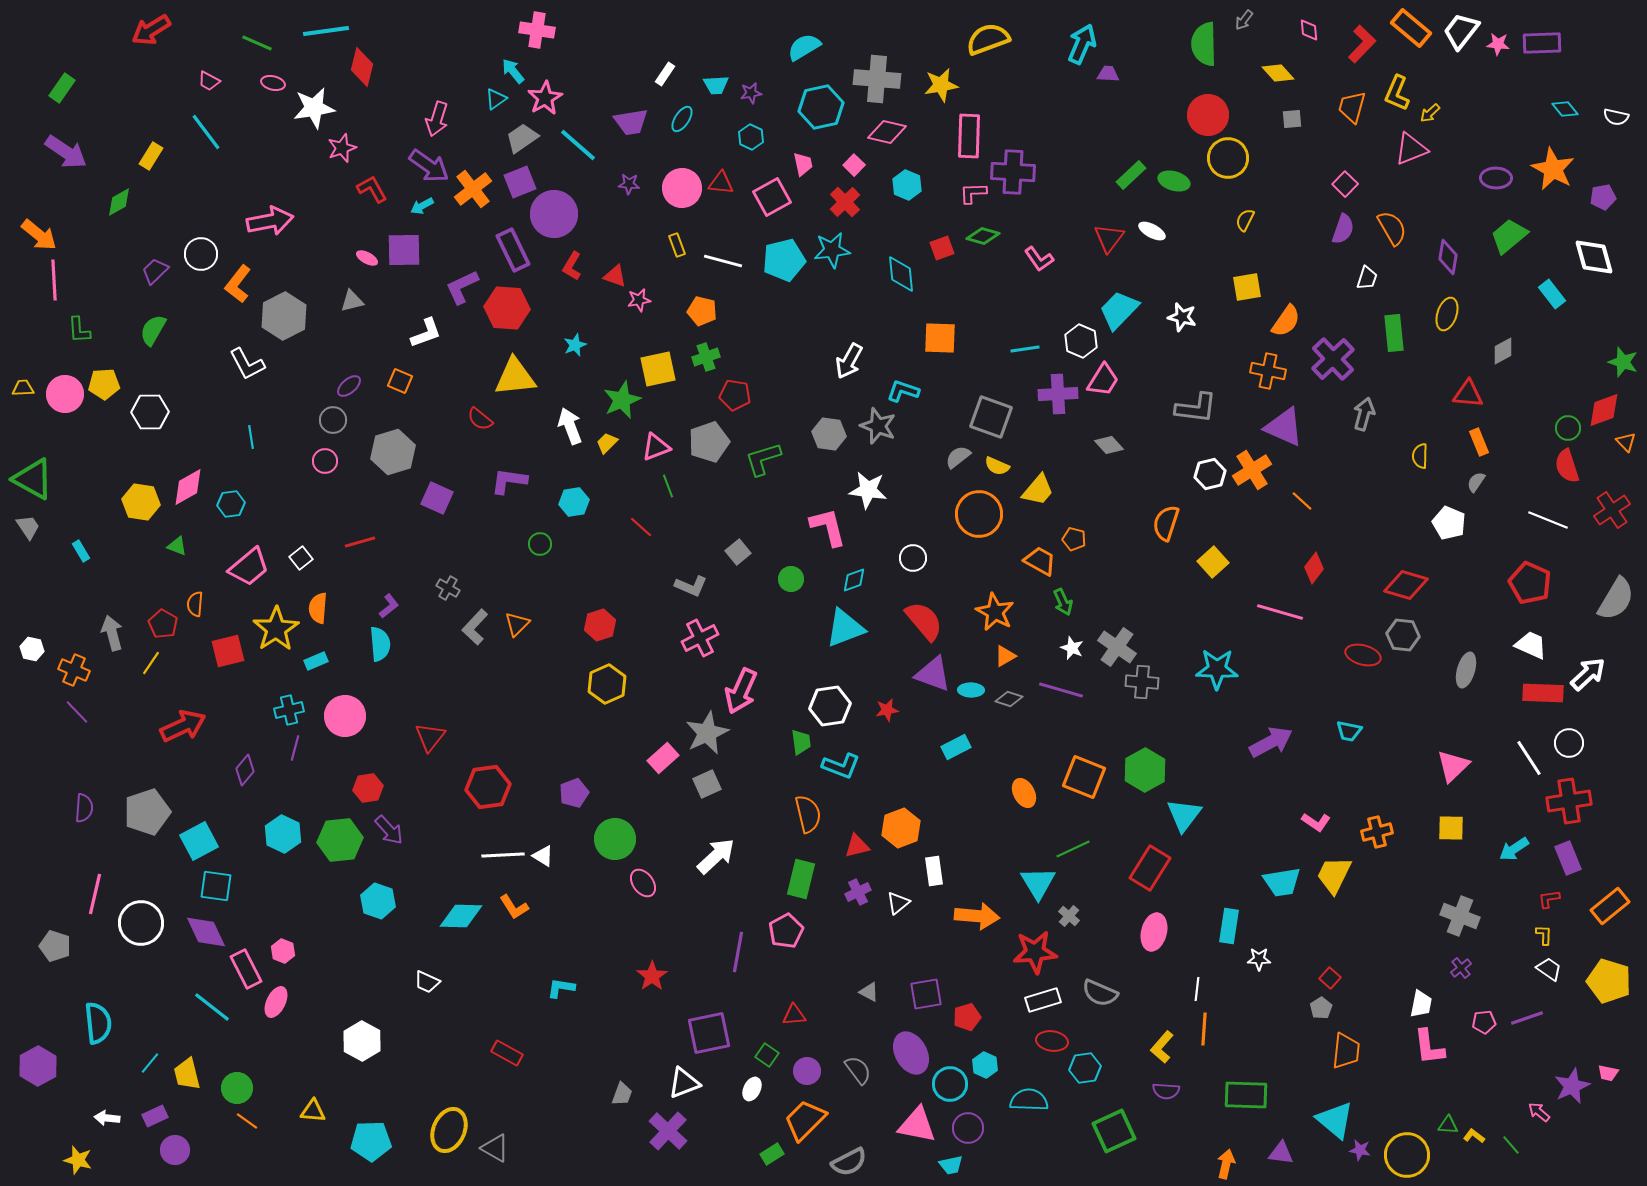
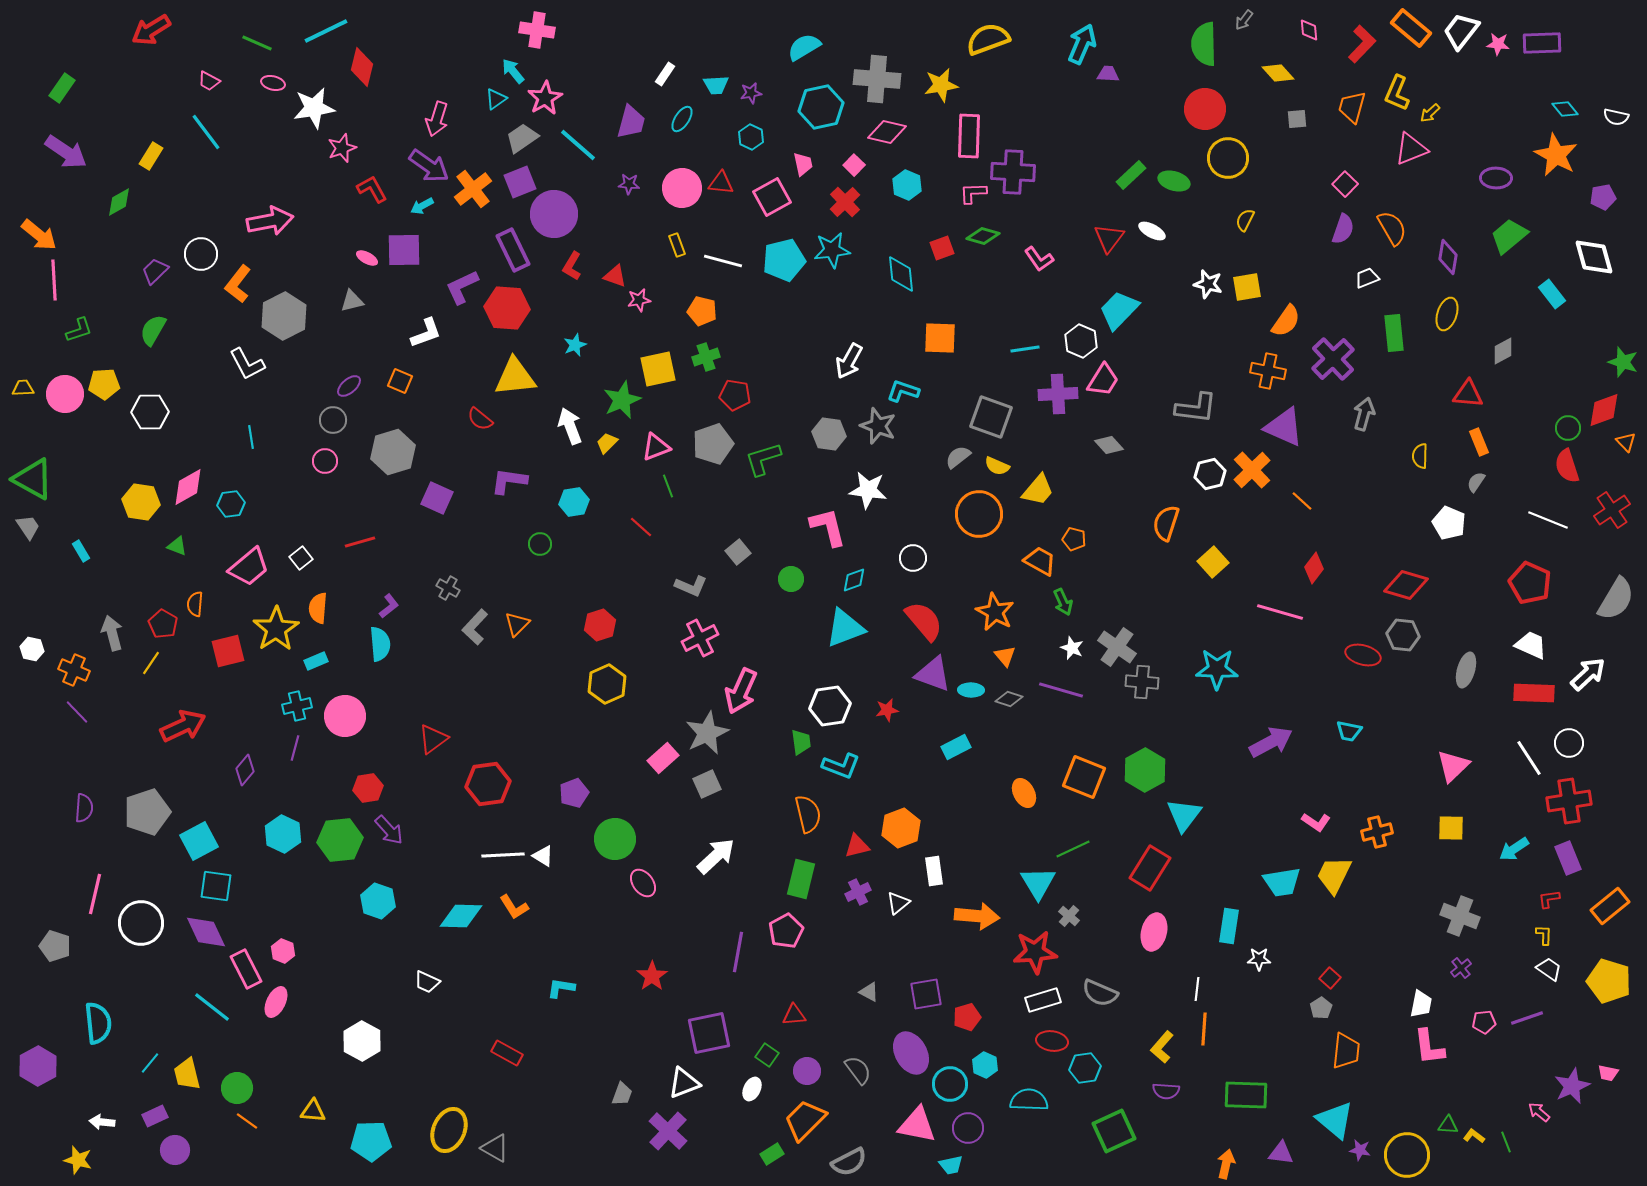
cyan line at (326, 31): rotated 18 degrees counterclockwise
red circle at (1208, 115): moved 3 px left, 6 px up
gray square at (1292, 119): moved 5 px right
purple trapezoid at (631, 122): rotated 66 degrees counterclockwise
orange star at (1553, 169): moved 3 px right, 14 px up
white trapezoid at (1367, 278): rotated 130 degrees counterclockwise
white star at (1182, 317): moved 26 px right, 33 px up
green L-shape at (79, 330): rotated 104 degrees counterclockwise
gray pentagon at (709, 442): moved 4 px right, 2 px down
orange cross at (1252, 470): rotated 12 degrees counterclockwise
orange triangle at (1005, 656): rotated 40 degrees counterclockwise
red rectangle at (1543, 693): moved 9 px left
cyan cross at (289, 710): moved 8 px right, 4 px up
red triangle at (430, 737): moved 3 px right, 2 px down; rotated 16 degrees clockwise
red hexagon at (488, 787): moved 3 px up
white arrow at (107, 1118): moved 5 px left, 4 px down
green line at (1511, 1145): moved 5 px left, 3 px up; rotated 20 degrees clockwise
